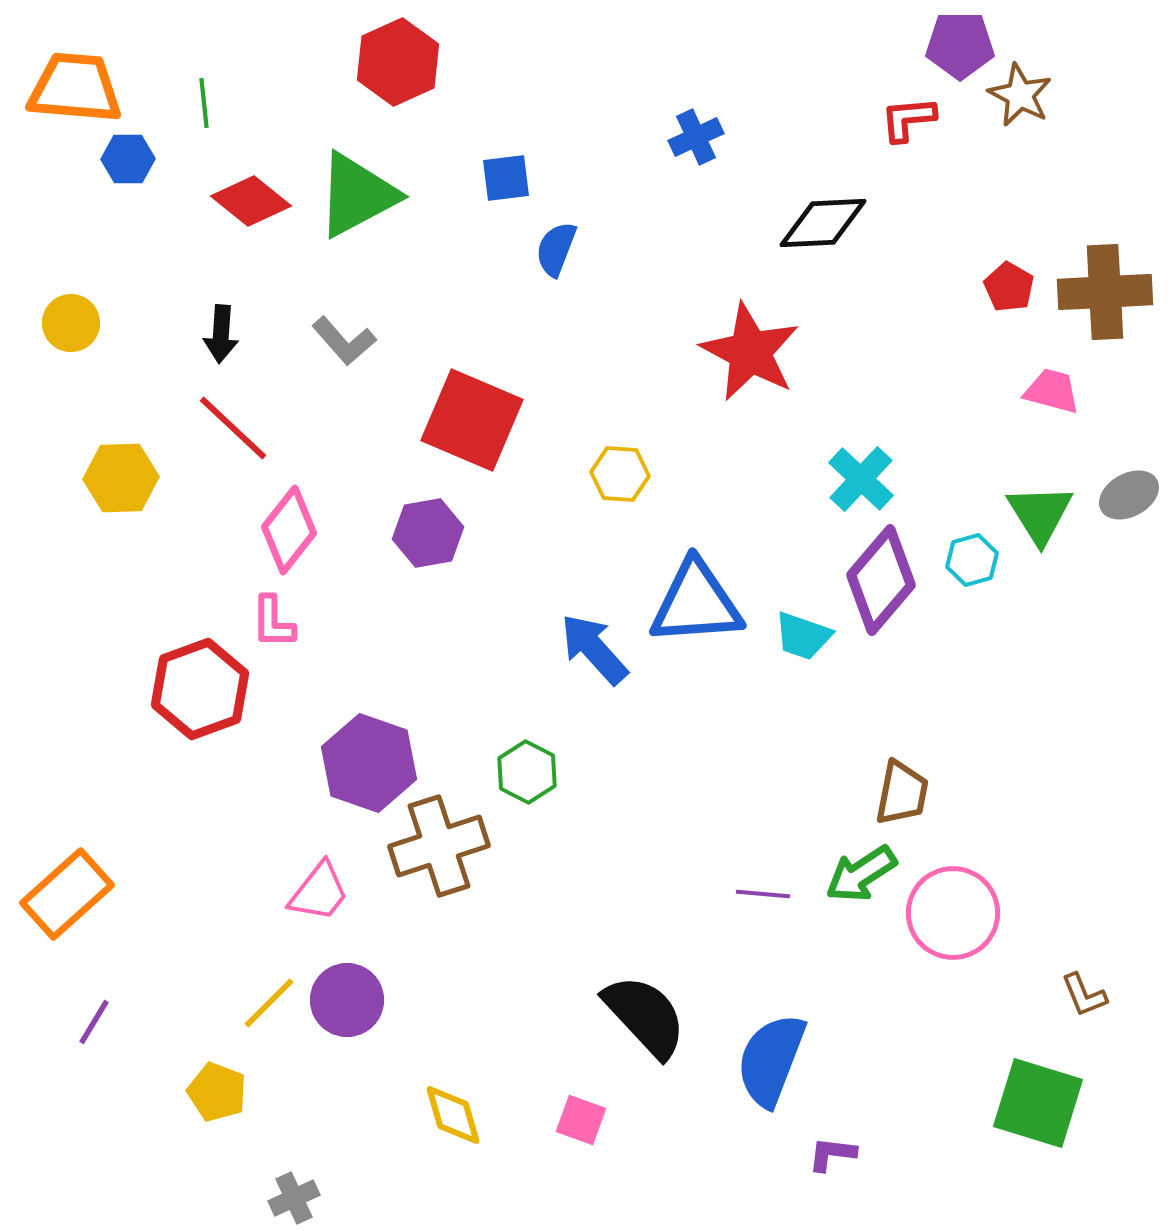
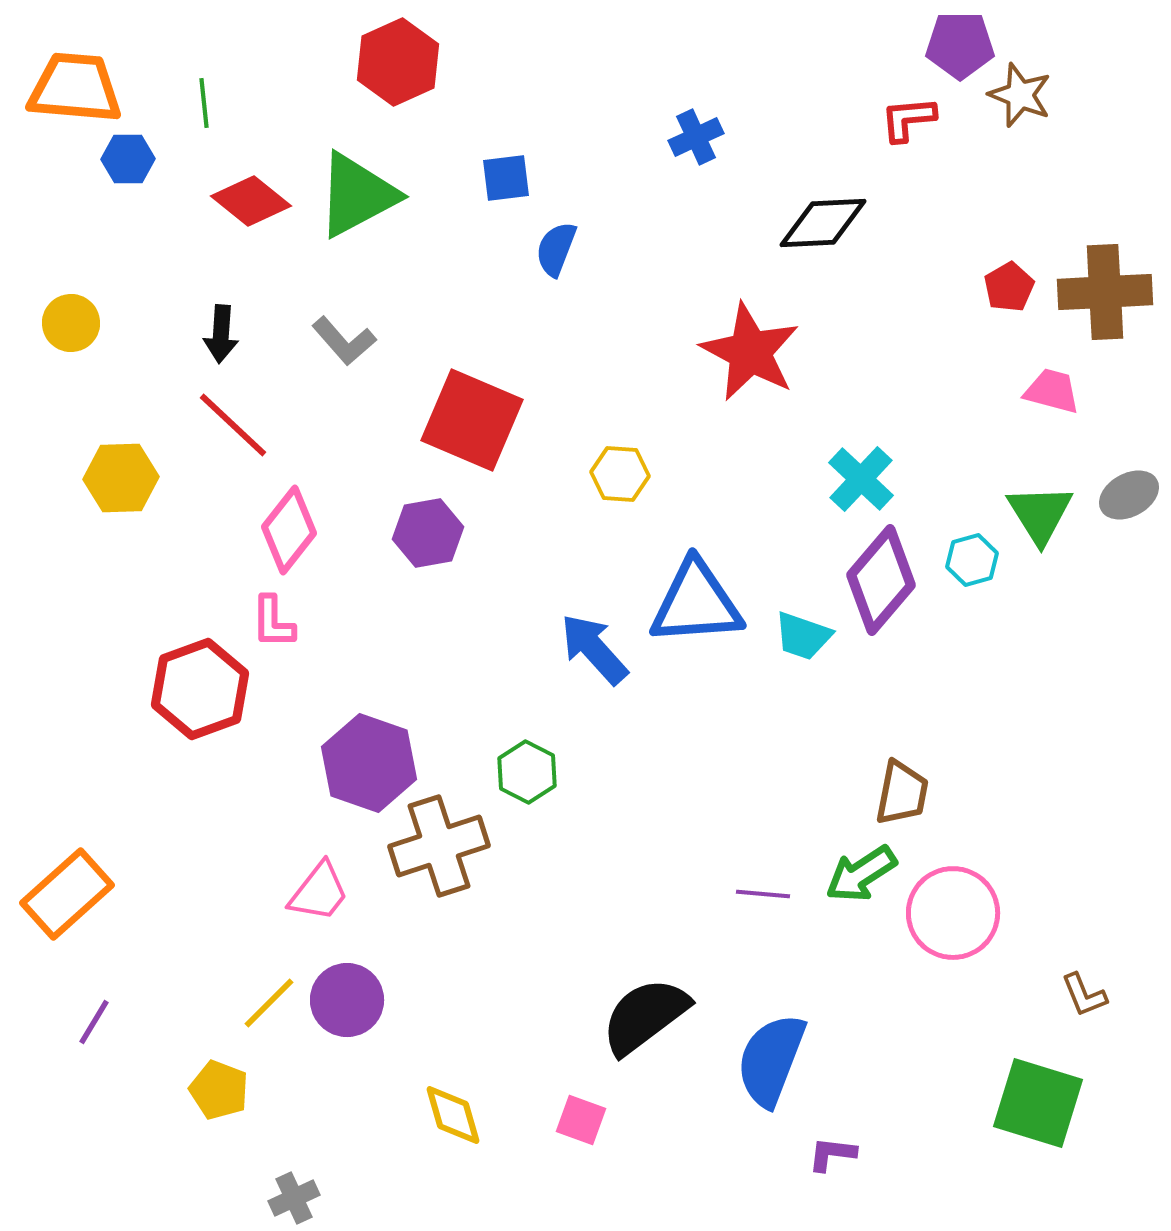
brown star at (1020, 95): rotated 6 degrees counterclockwise
red pentagon at (1009, 287): rotated 12 degrees clockwise
red line at (233, 428): moved 3 px up
black semicircle at (645, 1016): rotated 84 degrees counterclockwise
yellow pentagon at (217, 1092): moved 2 px right, 2 px up
